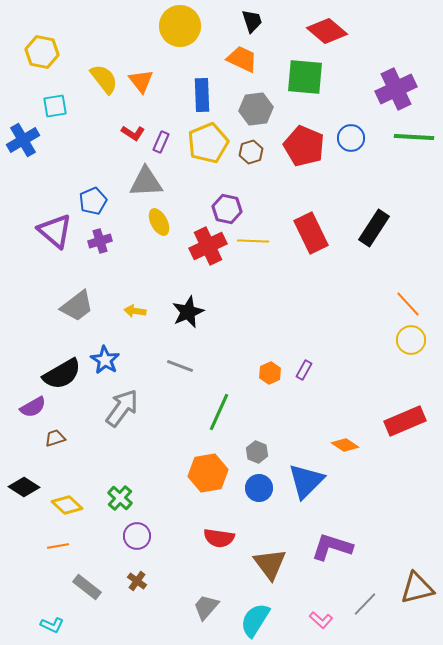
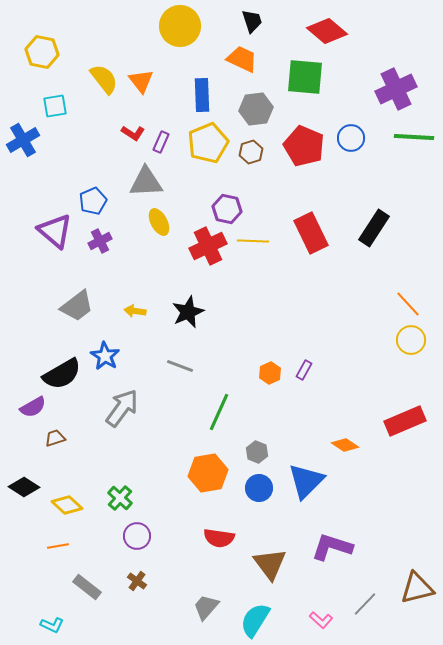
purple cross at (100, 241): rotated 10 degrees counterclockwise
blue star at (105, 360): moved 4 px up
